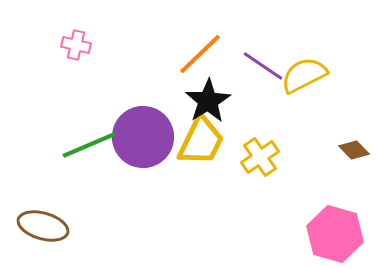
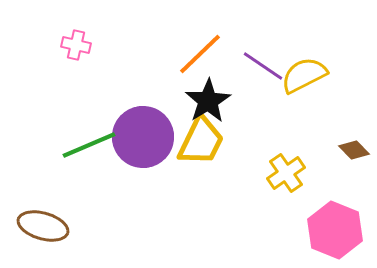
yellow cross: moved 26 px right, 16 px down
pink hexagon: moved 4 px up; rotated 6 degrees clockwise
